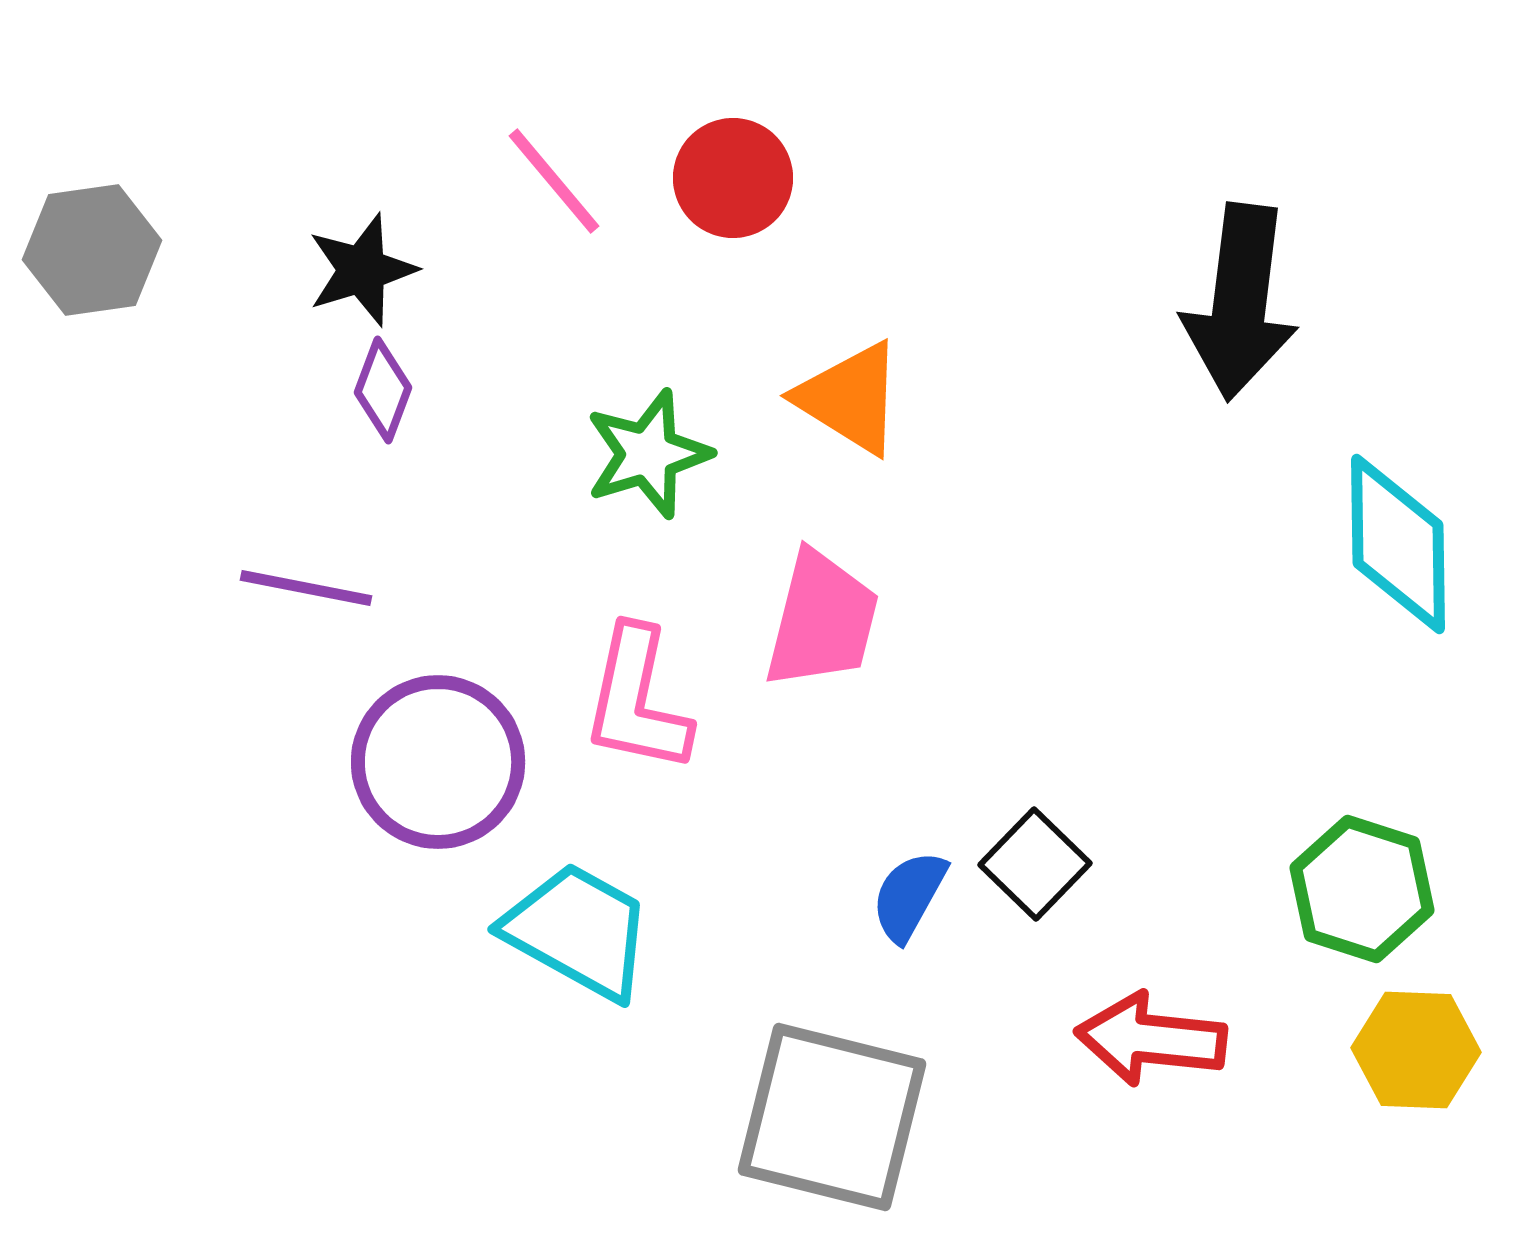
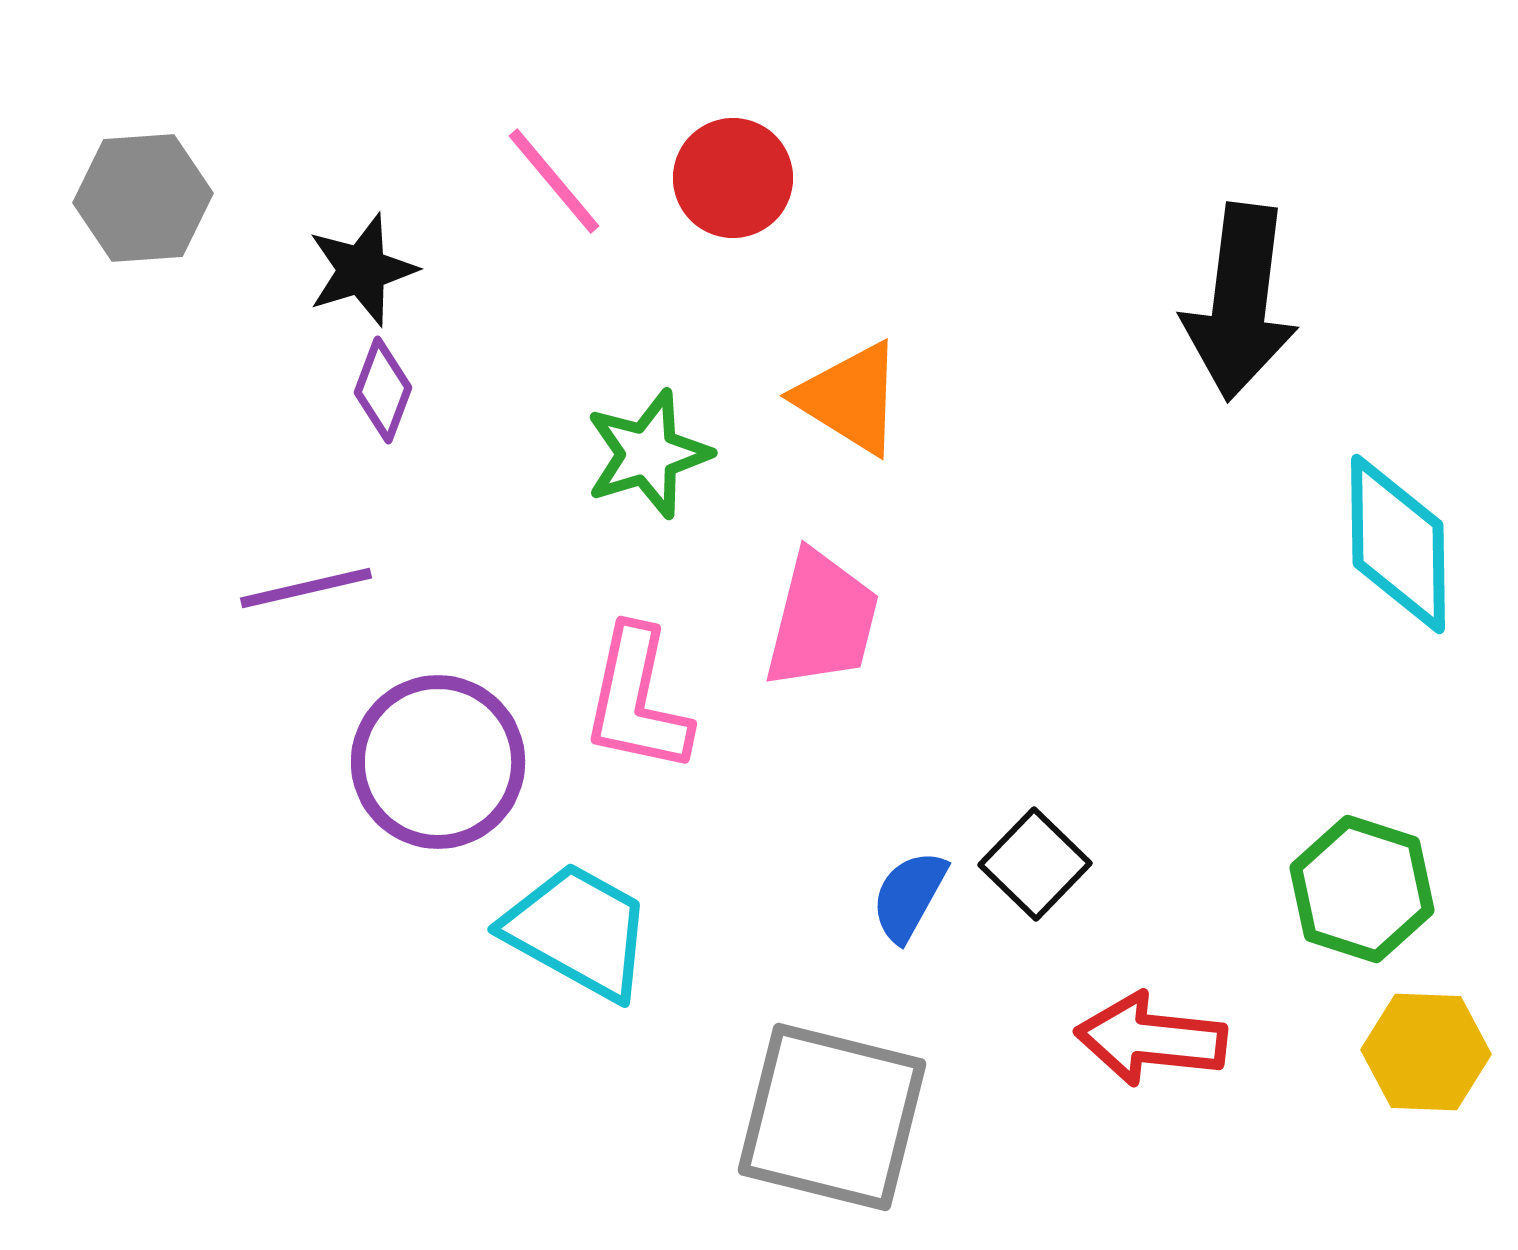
gray hexagon: moved 51 px right, 52 px up; rotated 4 degrees clockwise
purple line: rotated 24 degrees counterclockwise
yellow hexagon: moved 10 px right, 2 px down
